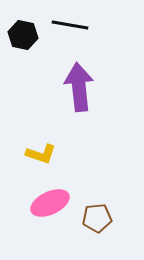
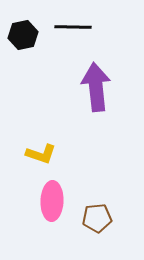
black line: moved 3 px right, 2 px down; rotated 9 degrees counterclockwise
black hexagon: rotated 24 degrees counterclockwise
purple arrow: moved 17 px right
pink ellipse: moved 2 px right, 2 px up; rotated 63 degrees counterclockwise
